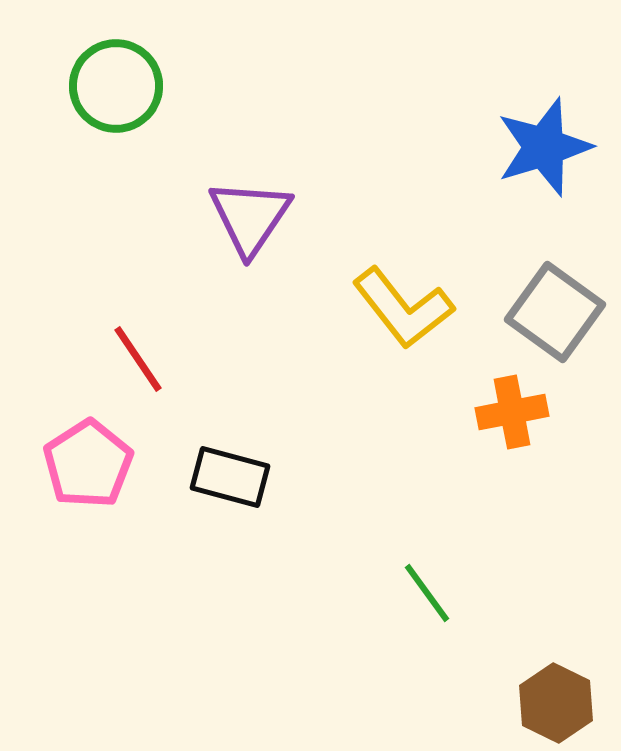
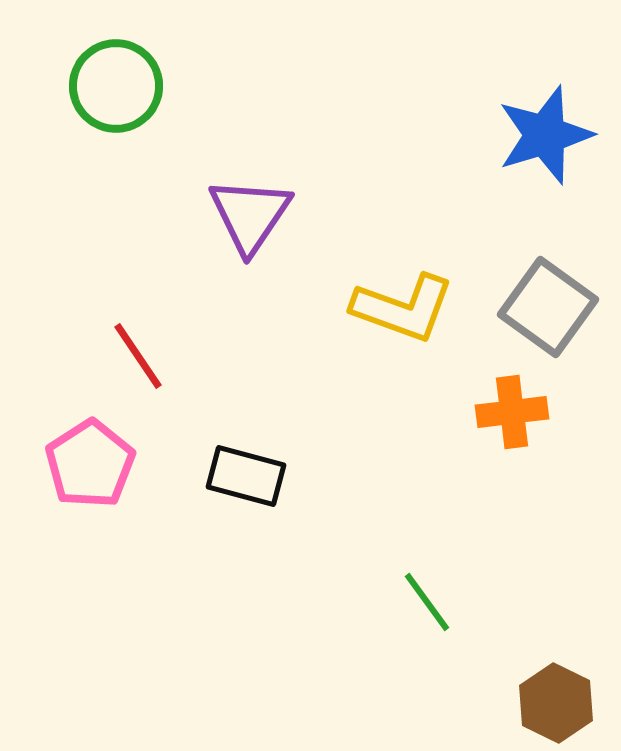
blue star: moved 1 px right, 12 px up
purple triangle: moved 2 px up
yellow L-shape: rotated 32 degrees counterclockwise
gray square: moved 7 px left, 5 px up
red line: moved 3 px up
orange cross: rotated 4 degrees clockwise
pink pentagon: moved 2 px right
black rectangle: moved 16 px right, 1 px up
green line: moved 9 px down
